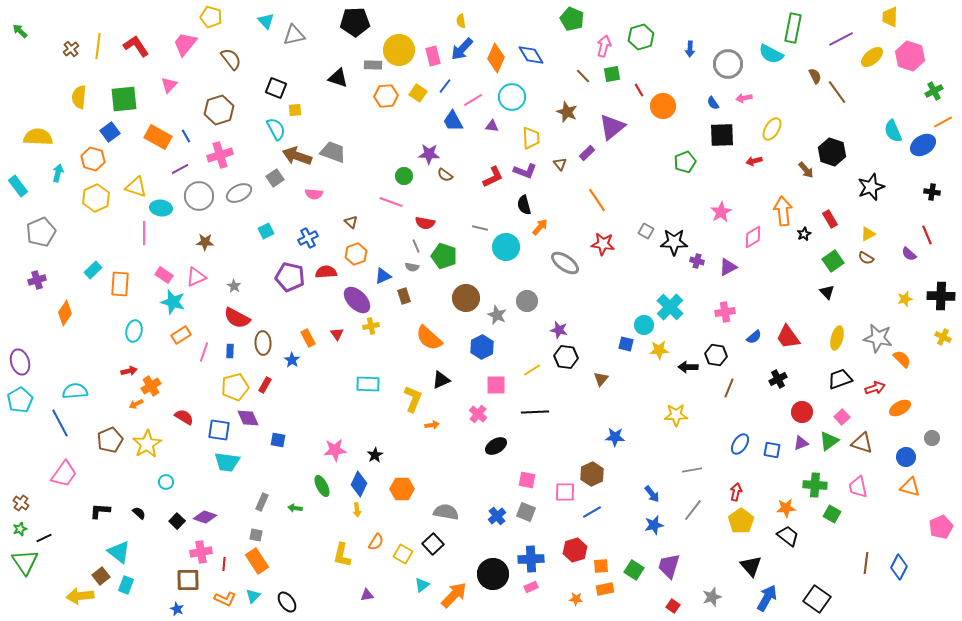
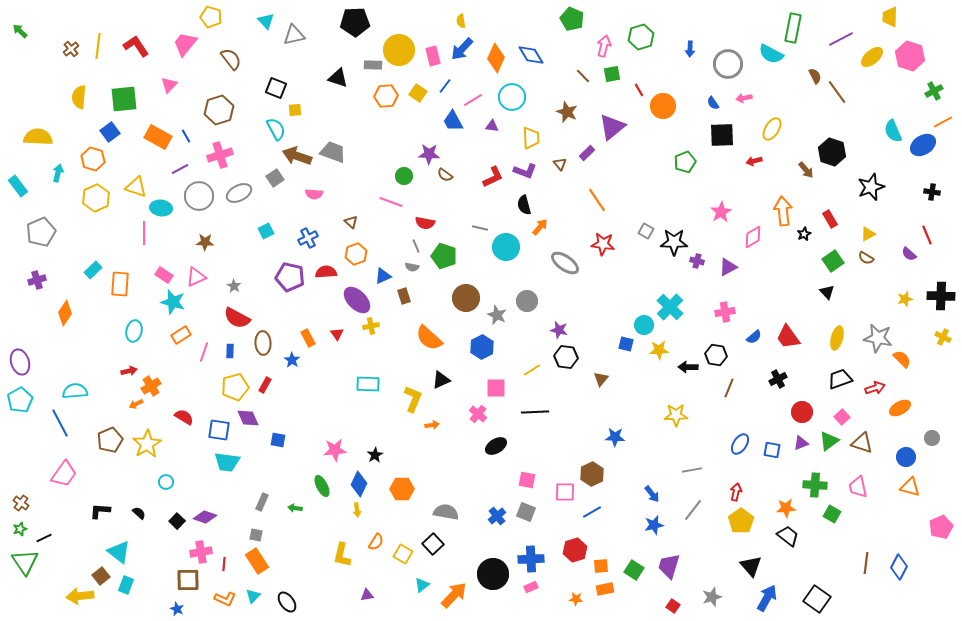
pink square at (496, 385): moved 3 px down
